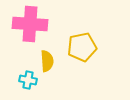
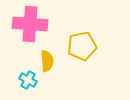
yellow pentagon: moved 1 px up
cyan cross: rotated 18 degrees clockwise
